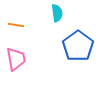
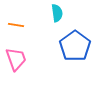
blue pentagon: moved 3 px left
pink trapezoid: rotated 10 degrees counterclockwise
